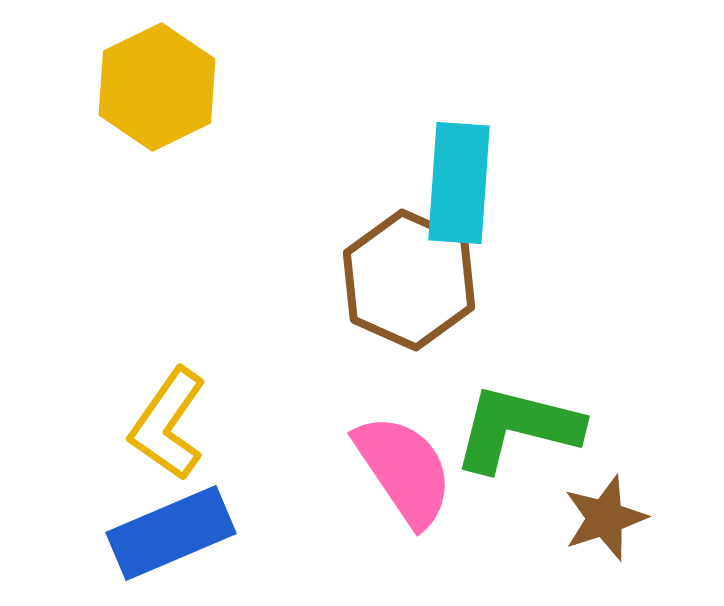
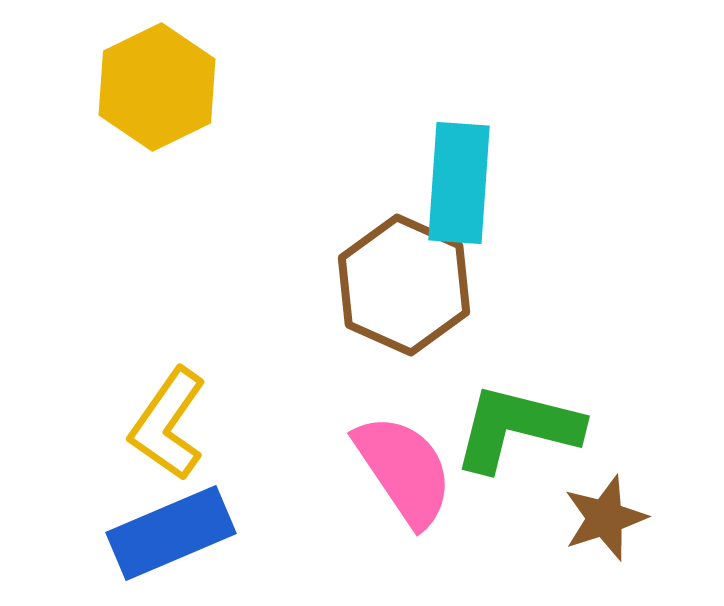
brown hexagon: moved 5 px left, 5 px down
